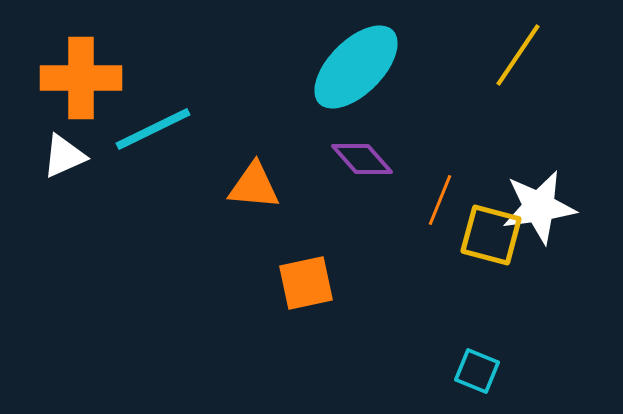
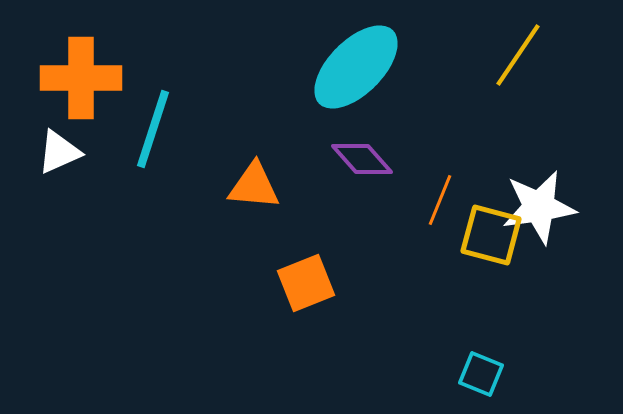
cyan line: rotated 46 degrees counterclockwise
white triangle: moved 5 px left, 4 px up
orange square: rotated 10 degrees counterclockwise
cyan square: moved 4 px right, 3 px down
